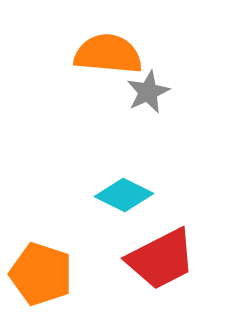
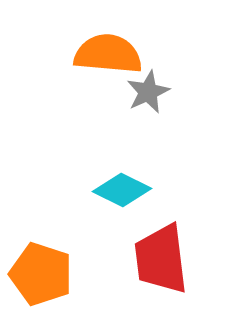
cyan diamond: moved 2 px left, 5 px up
red trapezoid: rotated 110 degrees clockwise
